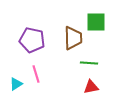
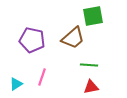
green square: moved 3 px left, 6 px up; rotated 10 degrees counterclockwise
brown trapezoid: rotated 50 degrees clockwise
green line: moved 2 px down
pink line: moved 6 px right, 3 px down; rotated 36 degrees clockwise
